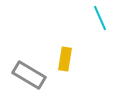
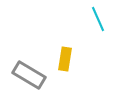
cyan line: moved 2 px left, 1 px down
